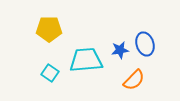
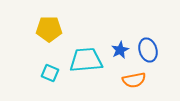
blue ellipse: moved 3 px right, 6 px down
blue star: rotated 18 degrees counterclockwise
cyan square: rotated 12 degrees counterclockwise
orange semicircle: rotated 35 degrees clockwise
